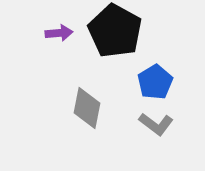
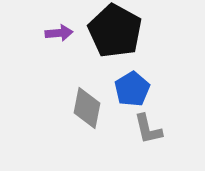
blue pentagon: moved 23 px left, 7 px down
gray L-shape: moved 8 px left, 5 px down; rotated 40 degrees clockwise
